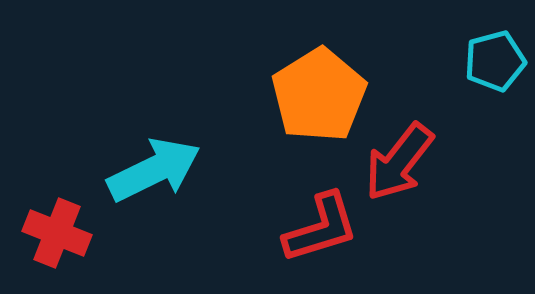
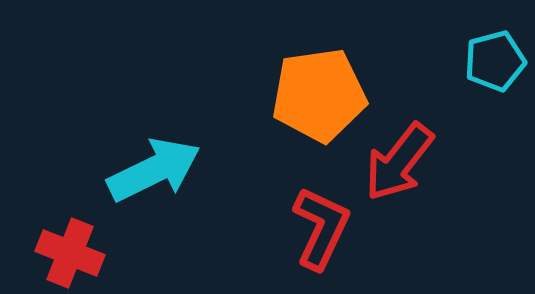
orange pentagon: rotated 24 degrees clockwise
red L-shape: rotated 48 degrees counterclockwise
red cross: moved 13 px right, 20 px down
